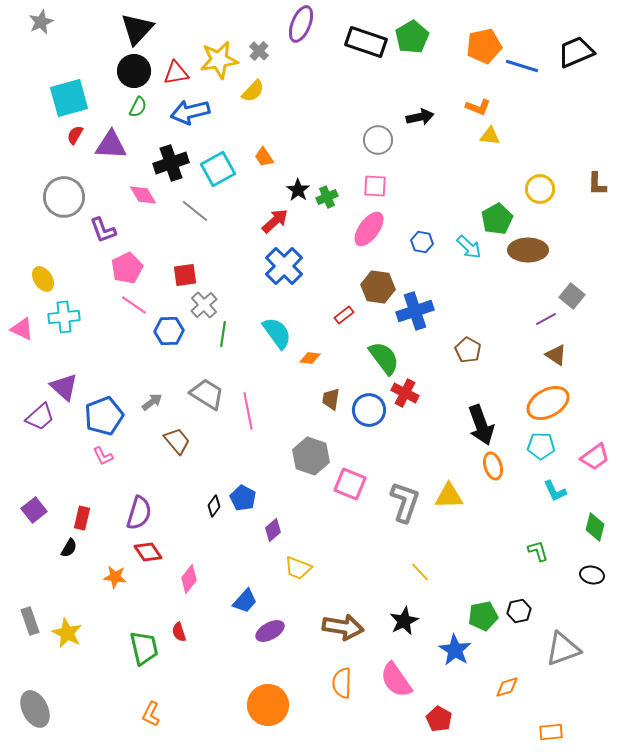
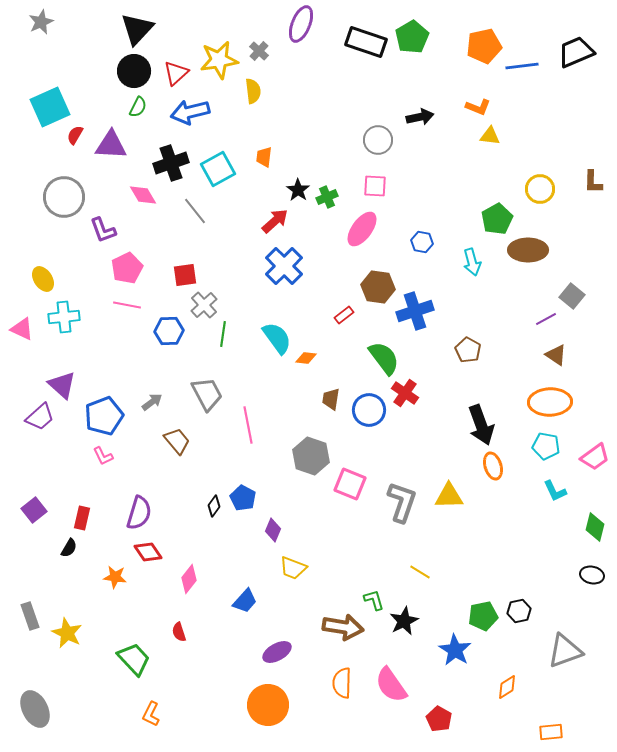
blue line at (522, 66): rotated 24 degrees counterclockwise
red triangle at (176, 73): rotated 32 degrees counterclockwise
yellow semicircle at (253, 91): rotated 50 degrees counterclockwise
cyan square at (69, 98): moved 19 px left, 9 px down; rotated 9 degrees counterclockwise
orange trapezoid at (264, 157): rotated 40 degrees clockwise
brown L-shape at (597, 184): moved 4 px left, 2 px up
gray line at (195, 211): rotated 12 degrees clockwise
pink ellipse at (369, 229): moved 7 px left
cyan arrow at (469, 247): moved 3 px right, 15 px down; rotated 32 degrees clockwise
pink line at (134, 305): moved 7 px left; rotated 24 degrees counterclockwise
cyan semicircle at (277, 333): moved 5 px down
orange diamond at (310, 358): moved 4 px left
purple triangle at (64, 387): moved 2 px left, 2 px up
red cross at (405, 393): rotated 8 degrees clockwise
gray trapezoid at (207, 394): rotated 30 degrees clockwise
orange ellipse at (548, 403): moved 2 px right, 1 px up; rotated 27 degrees clockwise
pink line at (248, 411): moved 14 px down
cyan pentagon at (541, 446): moved 5 px right; rotated 8 degrees clockwise
gray L-shape at (405, 502): moved 3 px left
purple diamond at (273, 530): rotated 25 degrees counterclockwise
green L-shape at (538, 551): moved 164 px left, 49 px down
yellow trapezoid at (298, 568): moved 5 px left
yellow line at (420, 572): rotated 15 degrees counterclockwise
gray rectangle at (30, 621): moved 5 px up
purple ellipse at (270, 631): moved 7 px right, 21 px down
green trapezoid at (144, 648): moved 10 px left, 11 px down; rotated 30 degrees counterclockwise
gray triangle at (563, 649): moved 2 px right, 2 px down
pink semicircle at (396, 680): moved 5 px left, 5 px down
orange diamond at (507, 687): rotated 15 degrees counterclockwise
